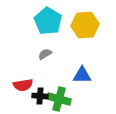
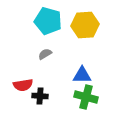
cyan pentagon: rotated 16 degrees counterclockwise
green cross: moved 27 px right, 2 px up
